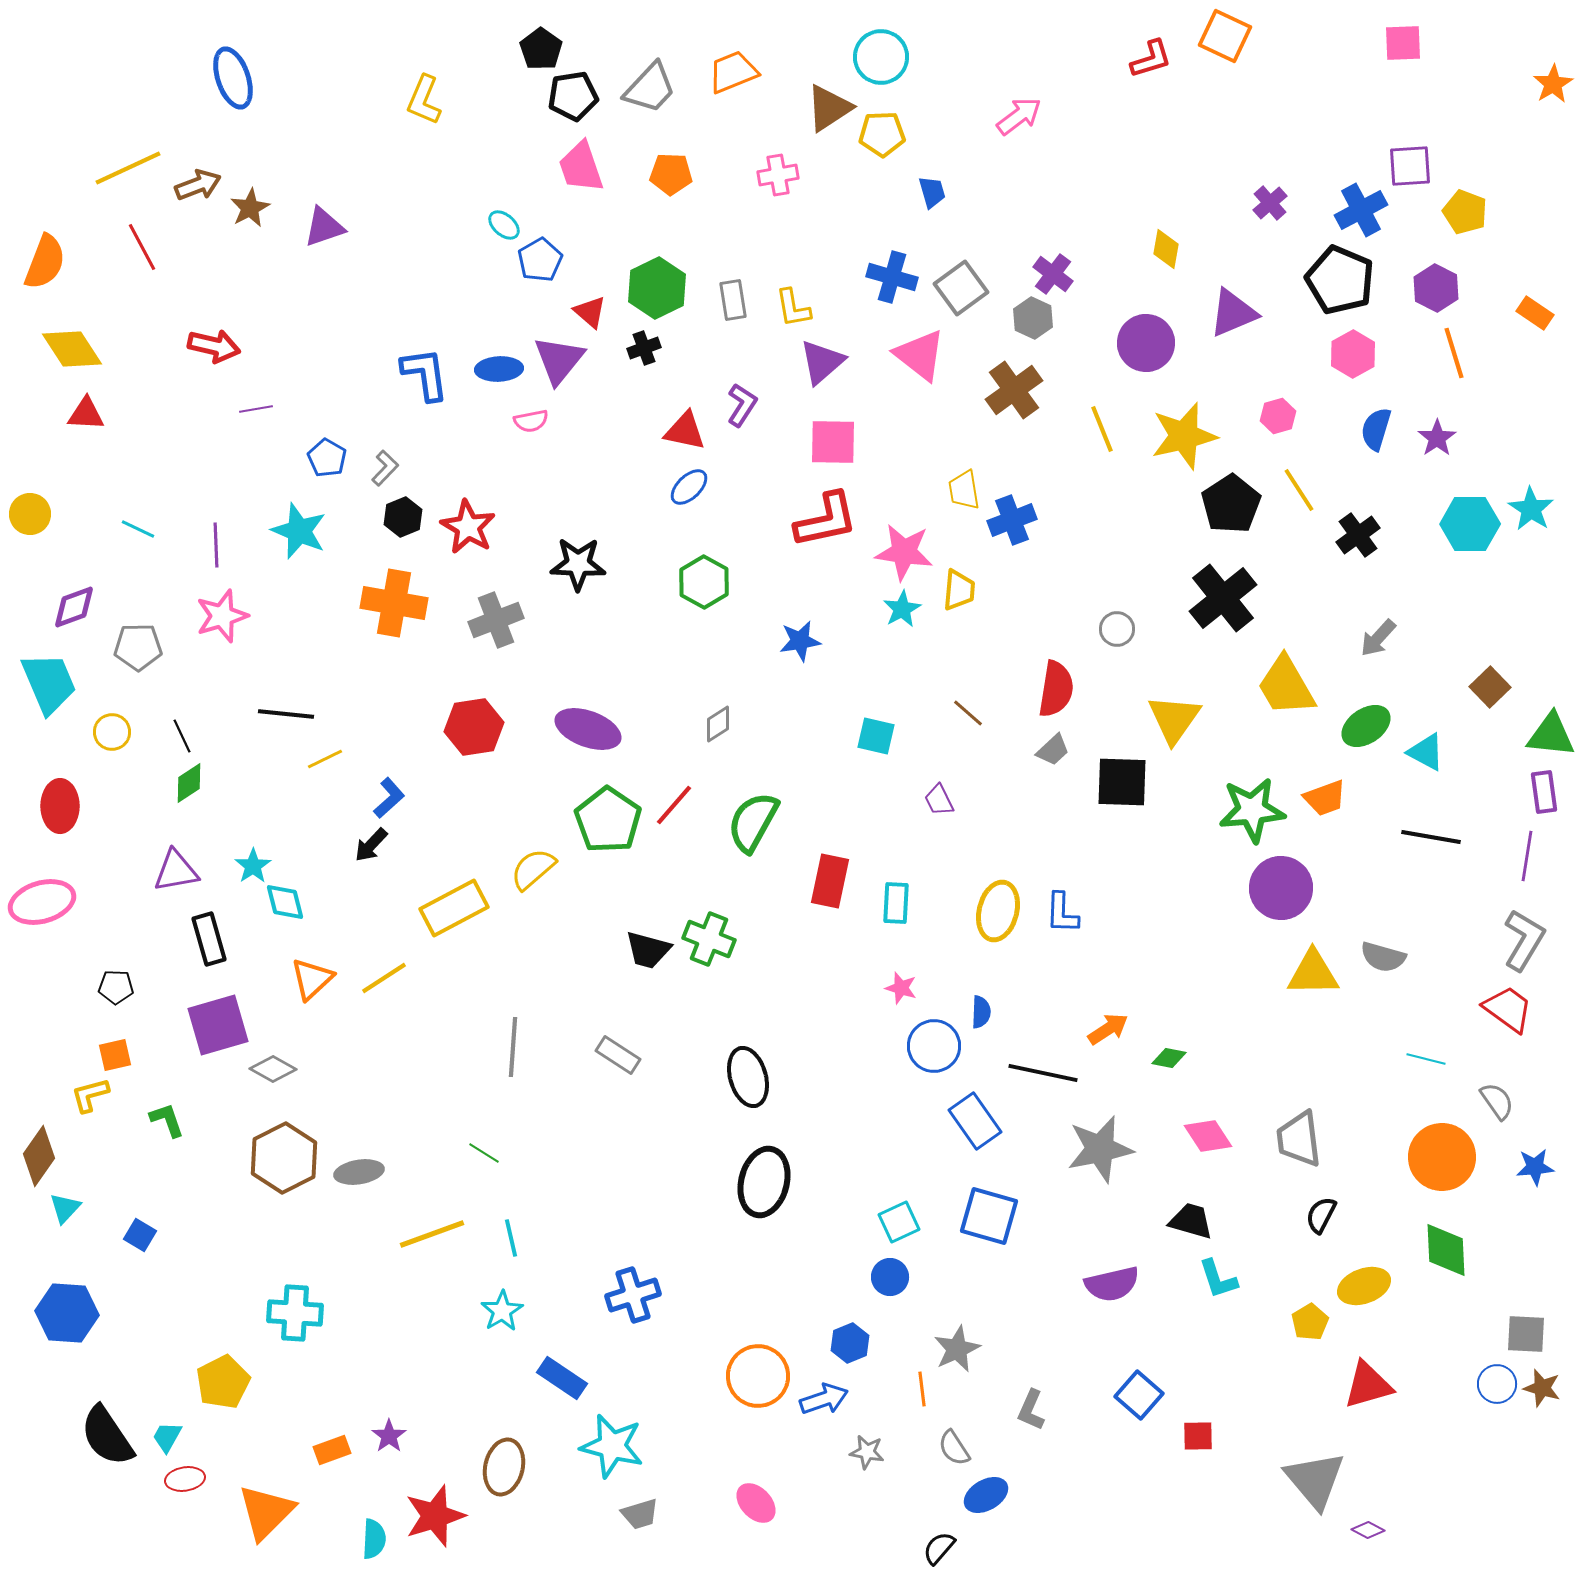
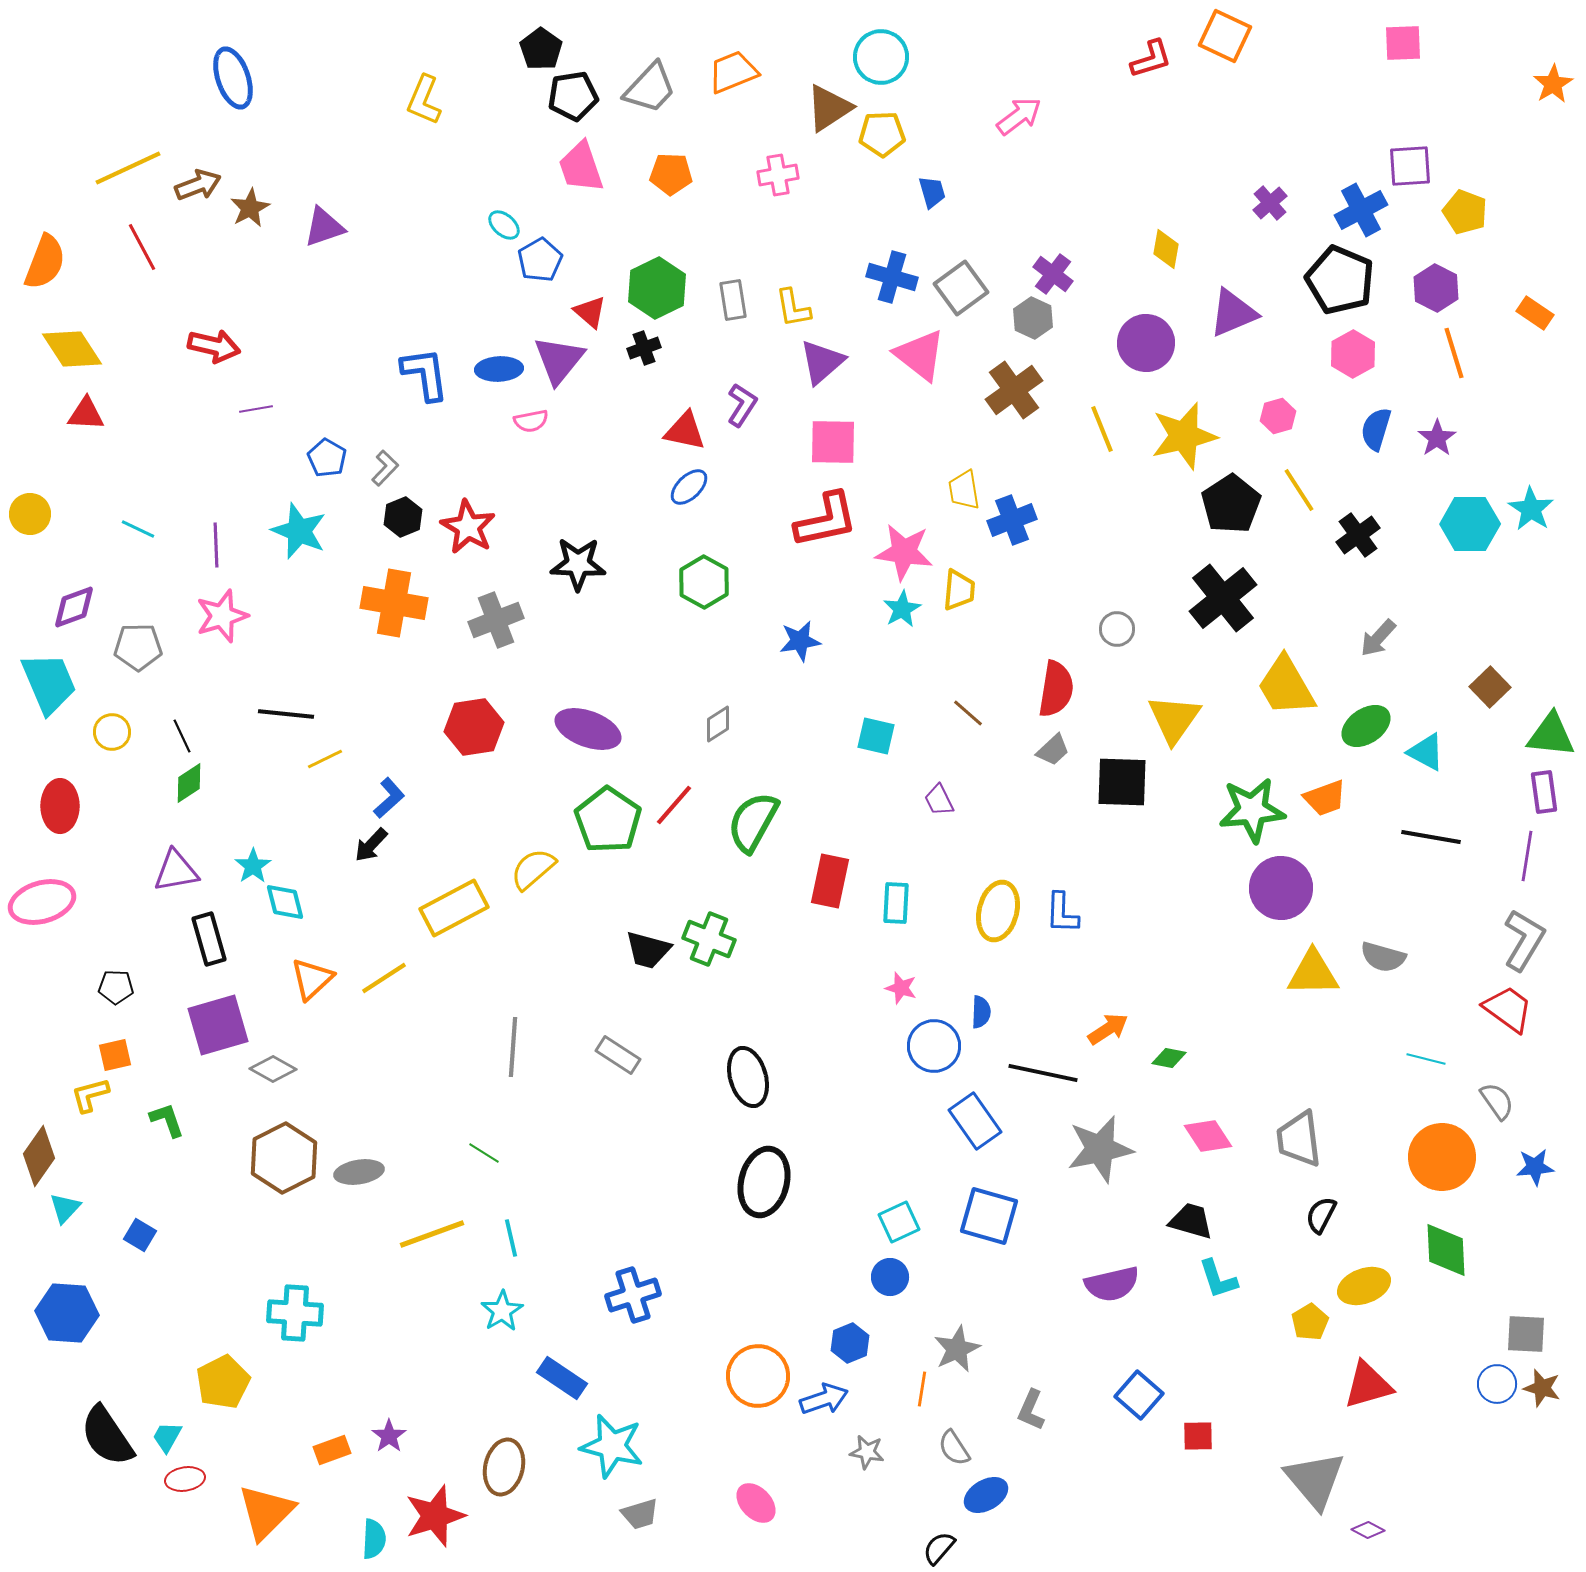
orange line at (922, 1389): rotated 16 degrees clockwise
